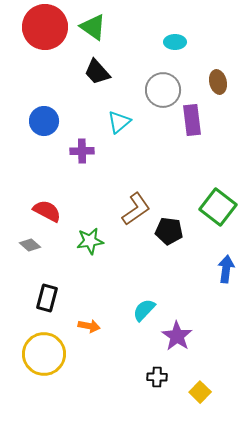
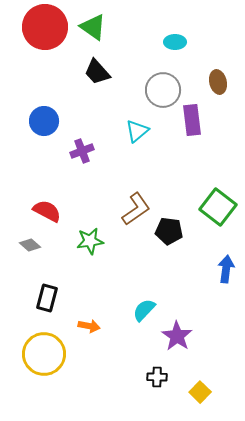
cyan triangle: moved 18 px right, 9 px down
purple cross: rotated 20 degrees counterclockwise
